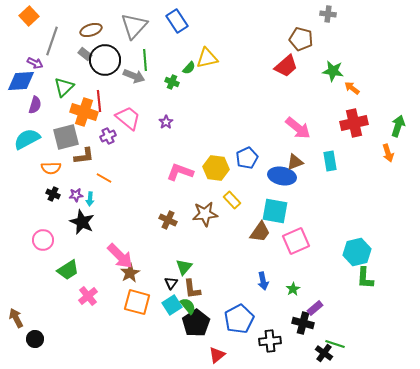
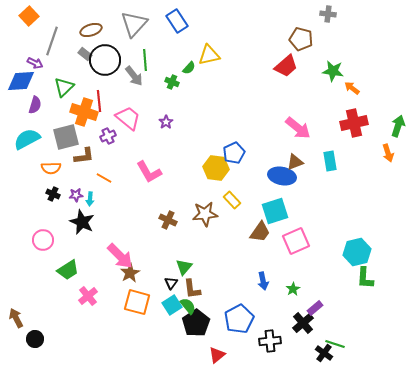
gray triangle at (134, 26): moved 2 px up
yellow triangle at (207, 58): moved 2 px right, 3 px up
gray arrow at (134, 76): rotated 30 degrees clockwise
blue pentagon at (247, 158): moved 13 px left, 5 px up
pink L-shape at (180, 172): moved 31 px left; rotated 140 degrees counterclockwise
cyan square at (275, 211): rotated 28 degrees counterclockwise
black cross at (303, 323): rotated 35 degrees clockwise
